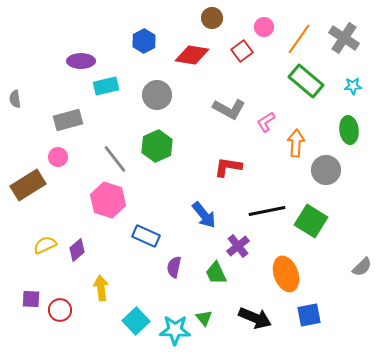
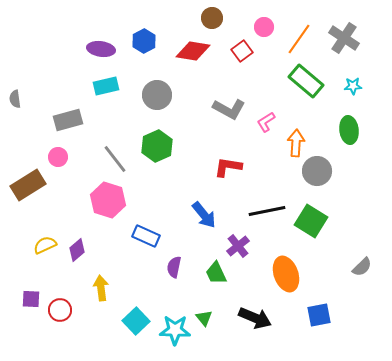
red diamond at (192, 55): moved 1 px right, 4 px up
purple ellipse at (81, 61): moved 20 px right, 12 px up; rotated 8 degrees clockwise
gray circle at (326, 170): moved 9 px left, 1 px down
blue square at (309, 315): moved 10 px right
